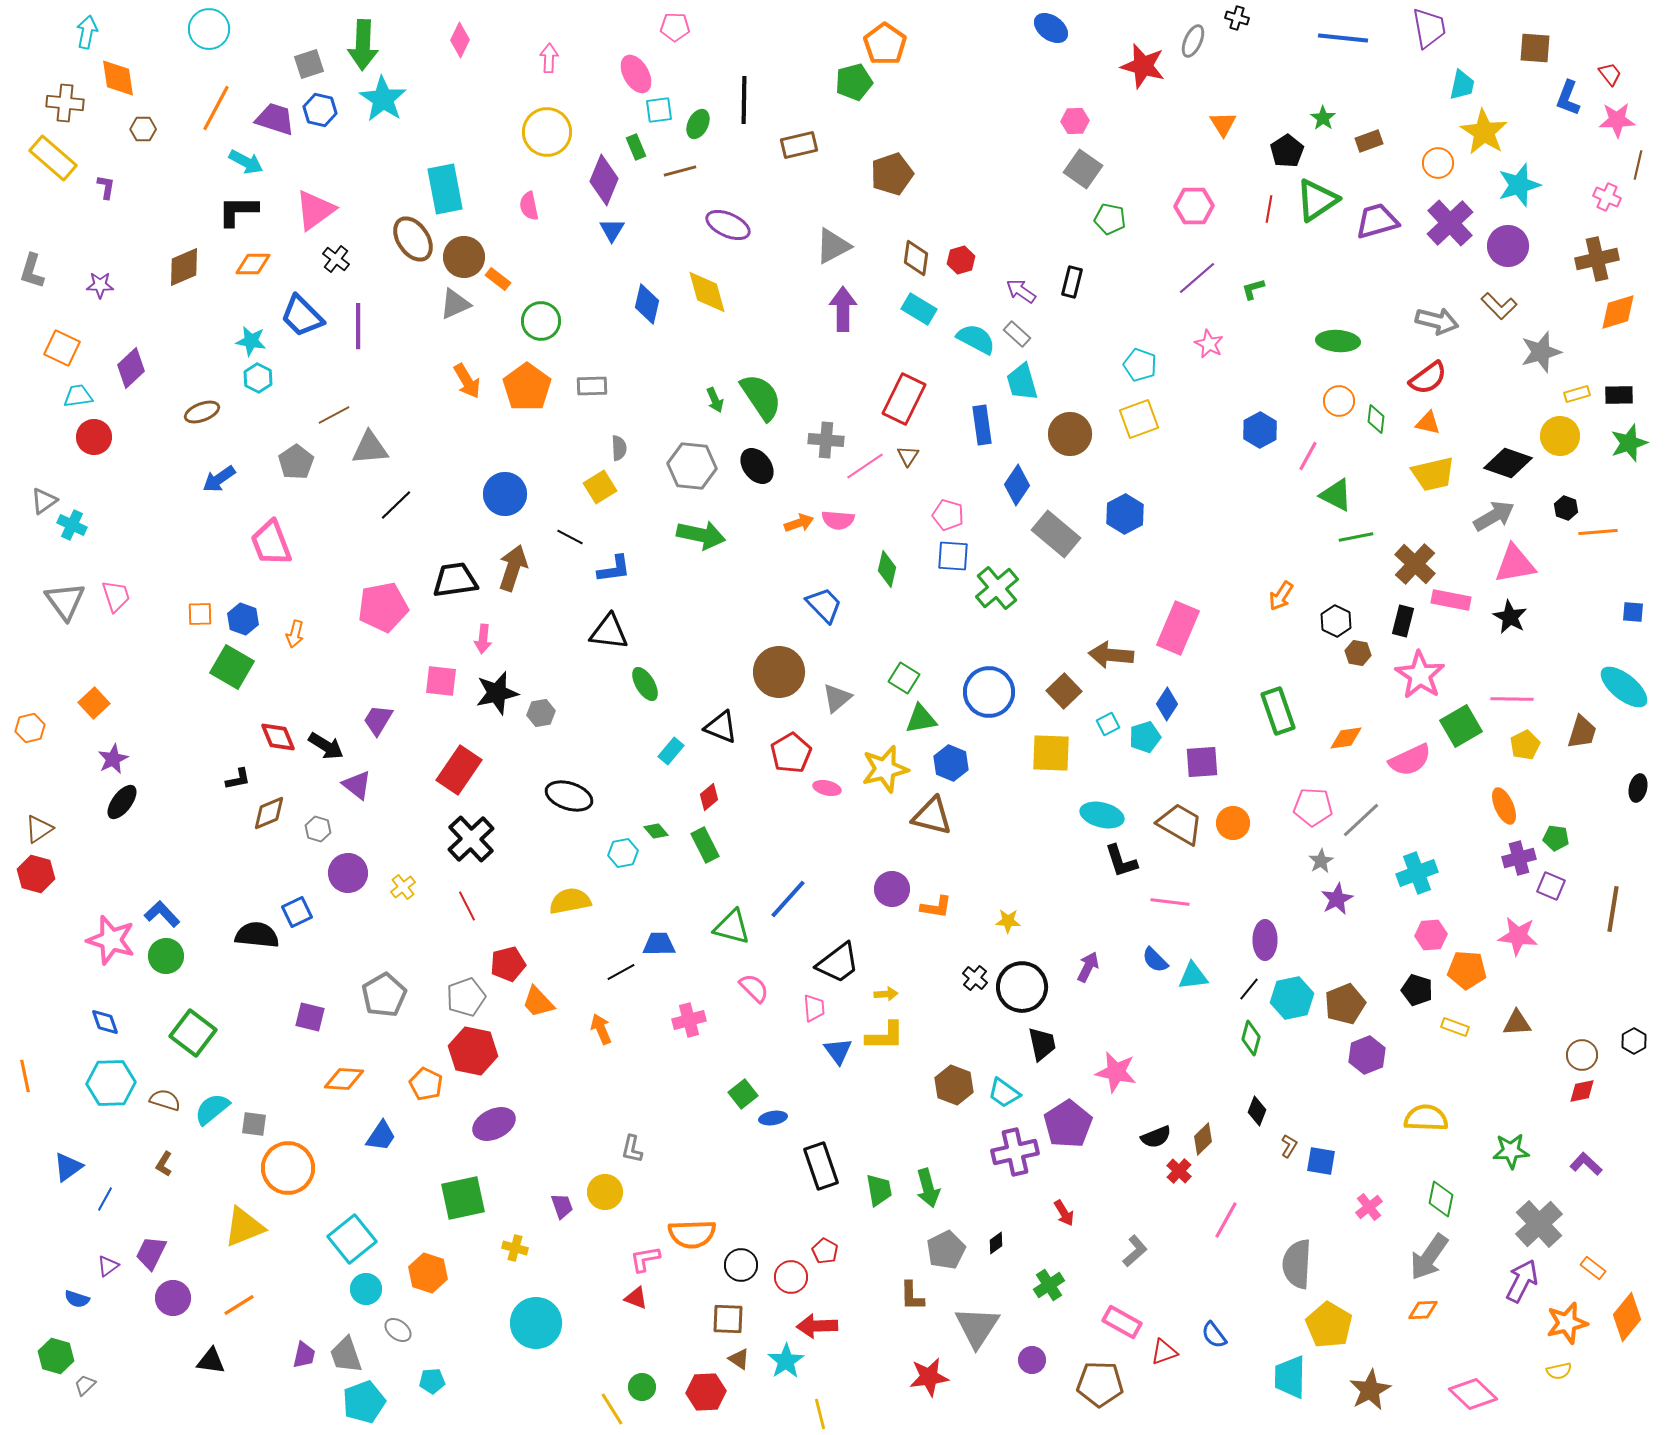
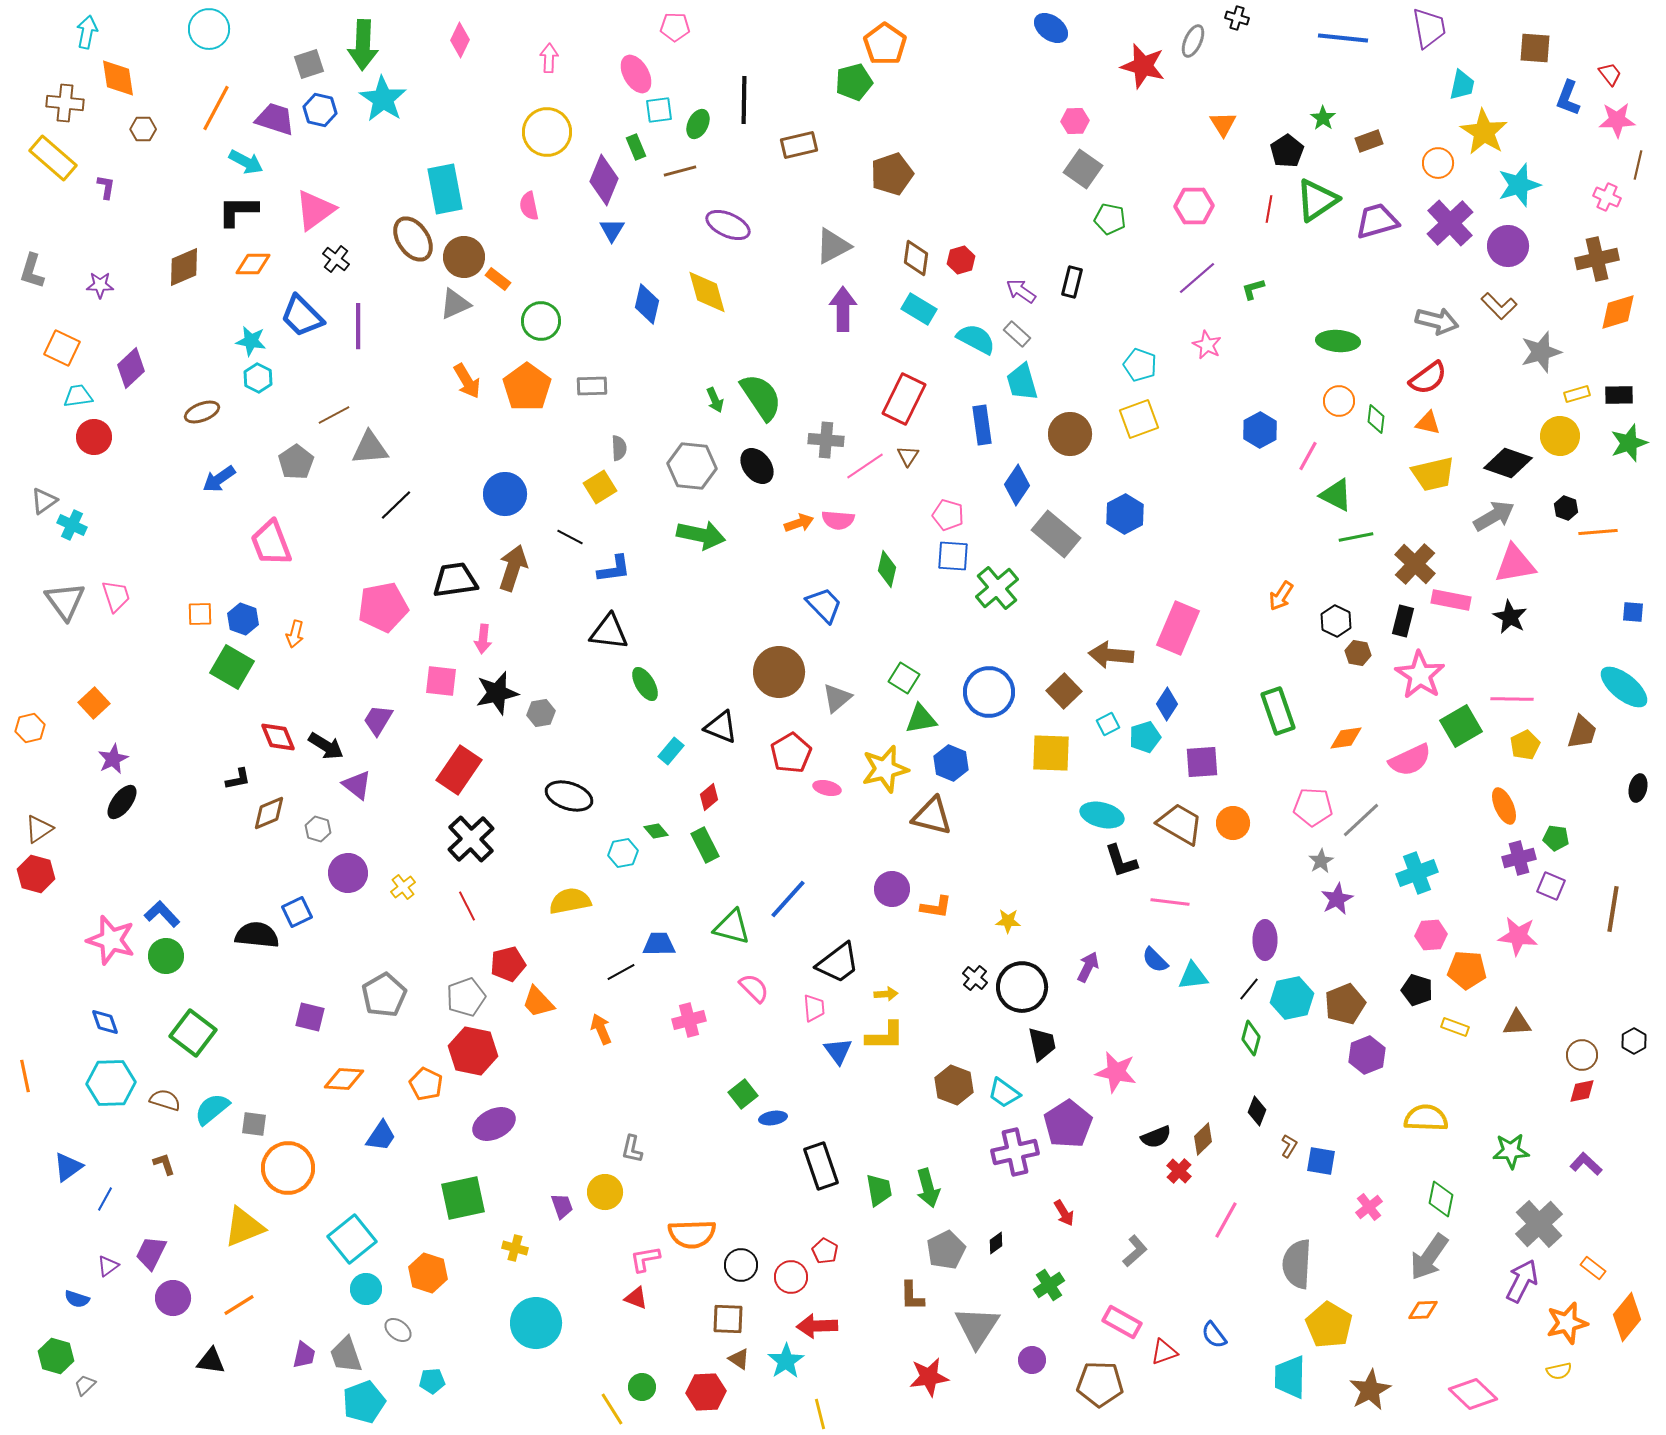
pink star at (1209, 344): moved 2 px left, 1 px down
brown L-shape at (164, 1164): rotated 130 degrees clockwise
